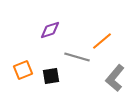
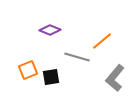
purple diamond: rotated 40 degrees clockwise
orange square: moved 5 px right
black square: moved 1 px down
